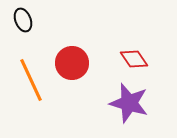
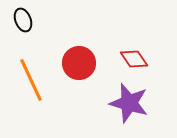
red circle: moved 7 px right
